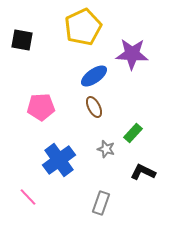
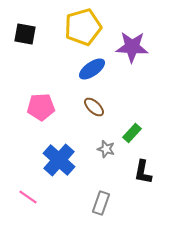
yellow pentagon: rotated 9 degrees clockwise
black square: moved 3 px right, 6 px up
purple star: moved 7 px up
blue ellipse: moved 2 px left, 7 px up
brown ellipse: rotated 20 degrees counterclockwise
green rectangle: moved 1 px left
blue cross: rotated 12 degrees counterclockwise
black L-shape: rotated 105 degrees counterclockwise
pink line: rotated 12 degrees counterclockwise
